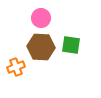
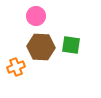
pink circle: moved 5 px left, 2 px up
